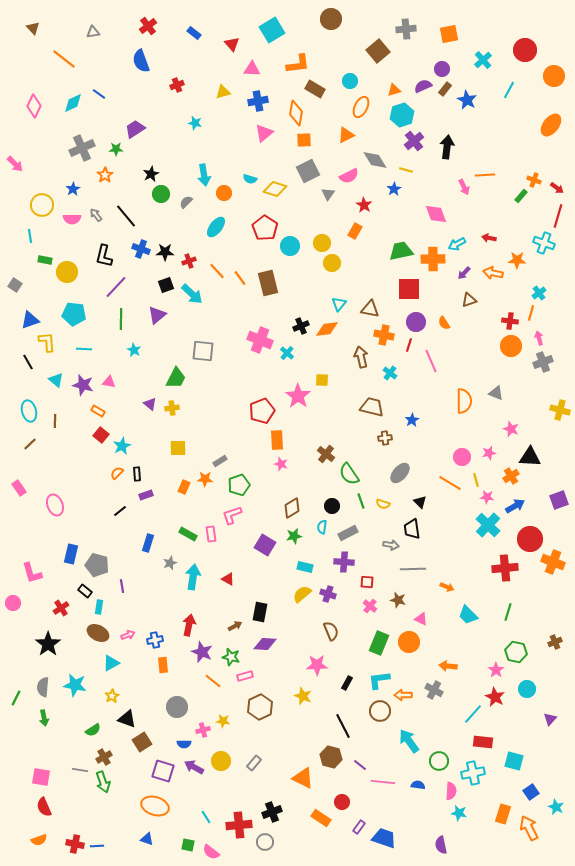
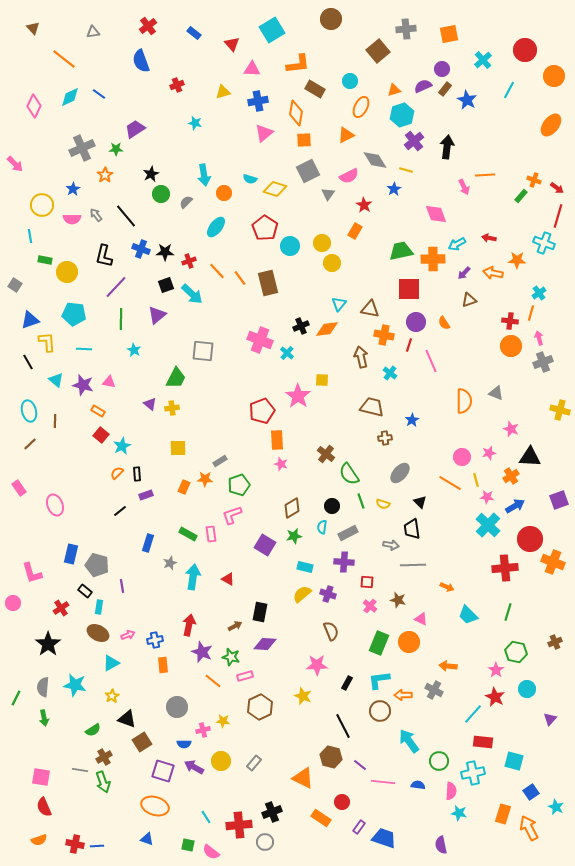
cyan diamond at (73, 103): moved 3 px left, 6 px up
gray line at (413, 569): moved 4 px up
